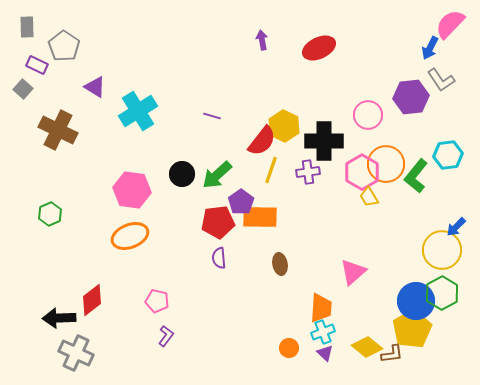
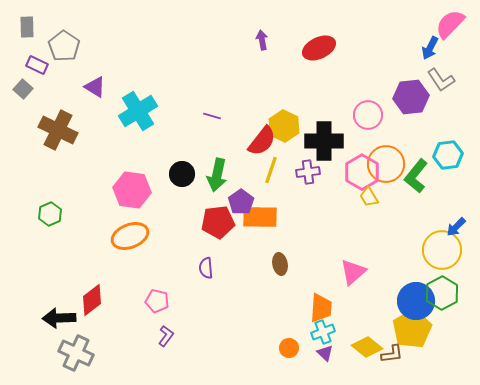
green arrow at (217, 175): rotated 36 degrees counterclockwise
purple semicircle at (219, 258): moved 13 px left, 10 px down
